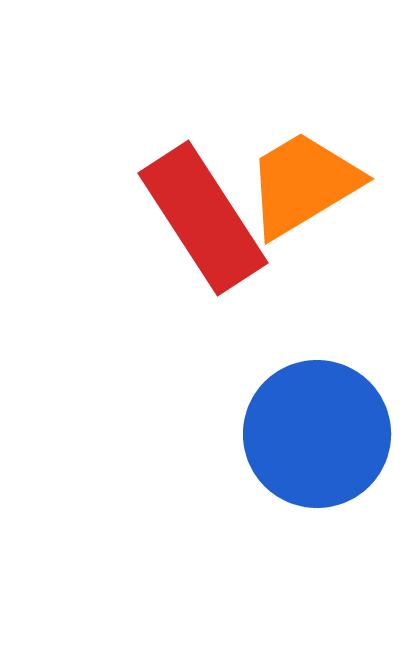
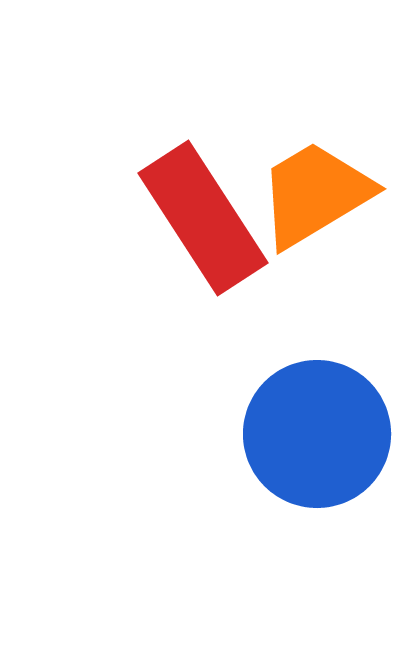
orange trapezoid: moved 12 px right, 10 px down
